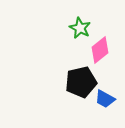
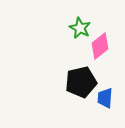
pink diamond: moved 4 px up
blue trapezoid: moved 1 px up; rotated 65 degrees clockwise
